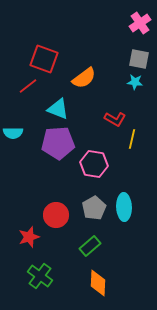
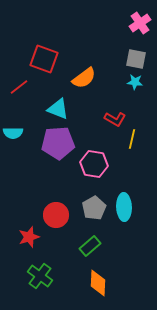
gray square: moved 3 px left
red line: moved 9 px left, 1 px down
